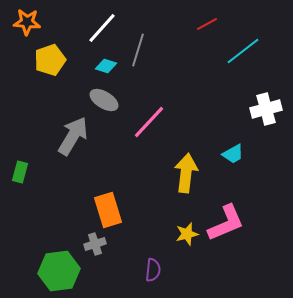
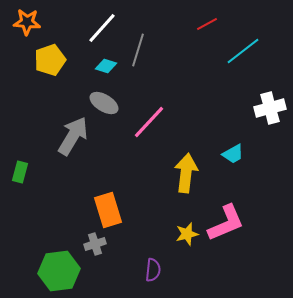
gray ellipse: moved 3 px down
white cross: moved 4 px right, 1 px up
